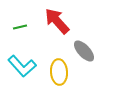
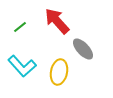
green line: rotated 24 degrees counterclockwise
gray ellipse: moved 1 px left, 2 px up
yellow ellipse: rotated 15 degrees clockwise
